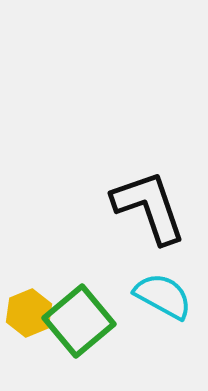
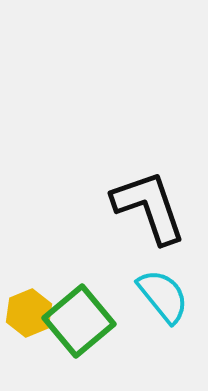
cyan semicircle: rotated 22 degrees clockwise
